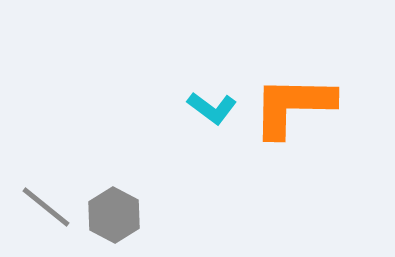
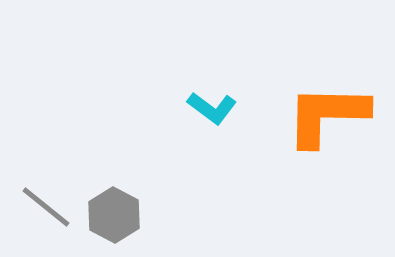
orange L-shape: moved 34 px right, 9 px down
